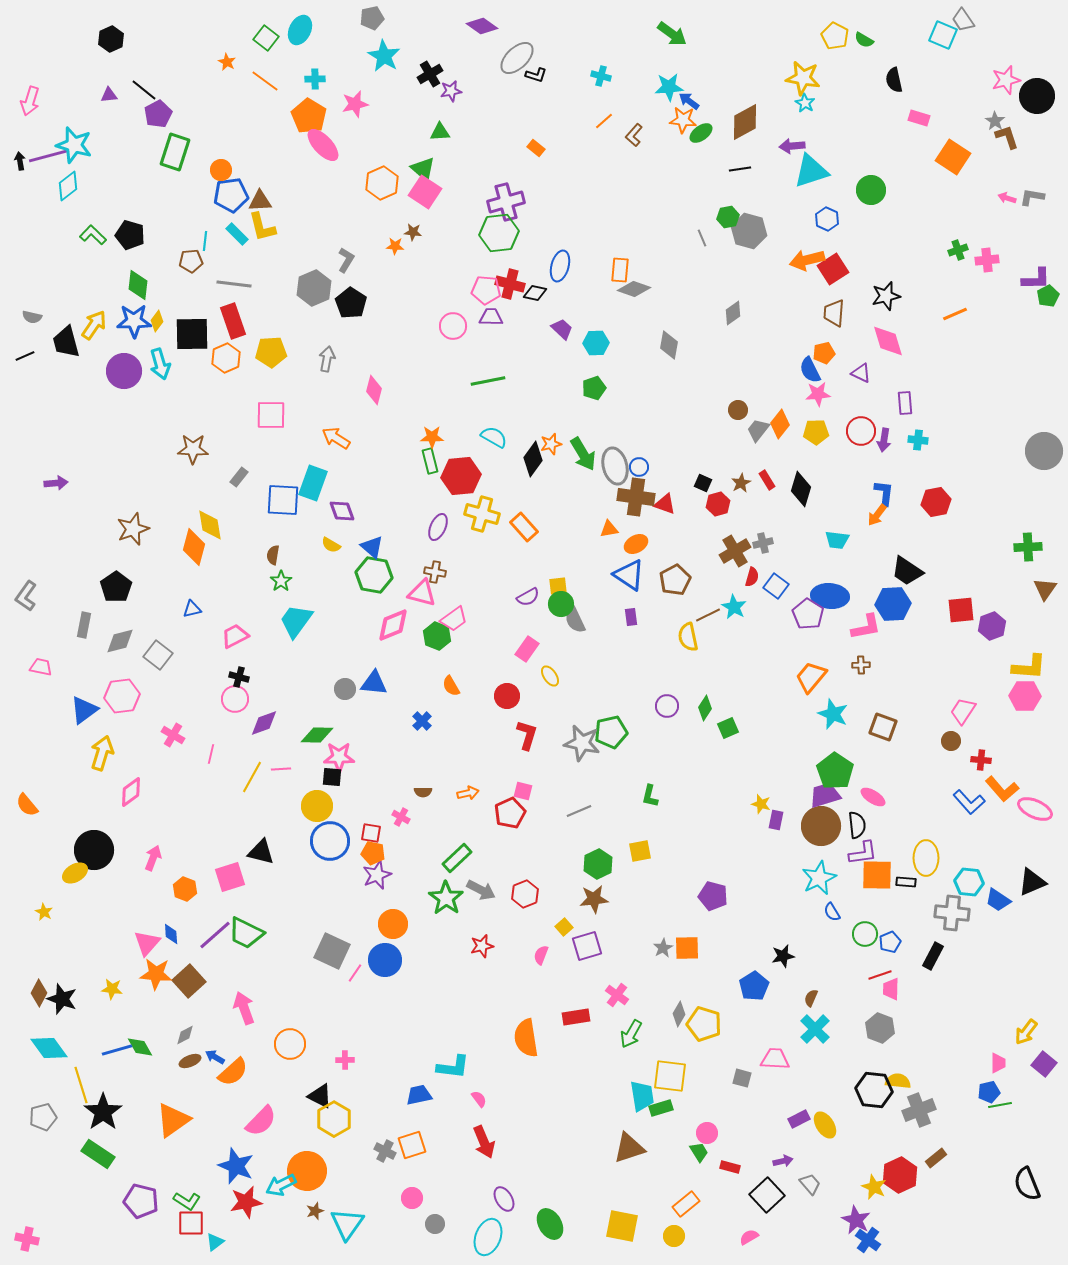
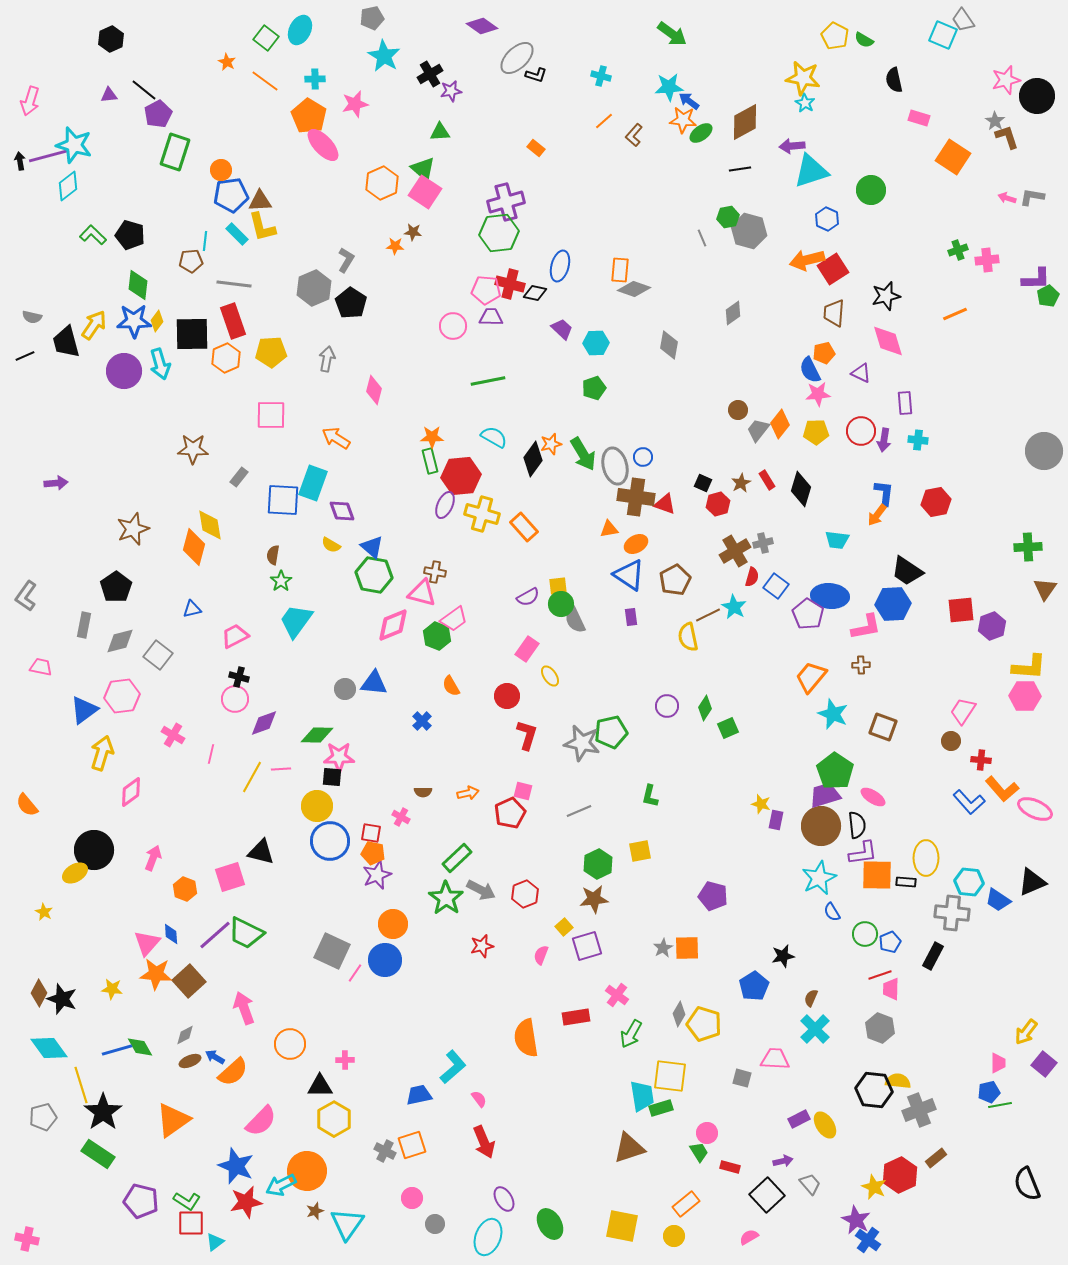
blue circle at (639, 467): moved 4 px right, 10 px up
purple ellipse at (438, 527): moved 7 px right, 22 px up
cyan L-shape at (453, 1067): rotated 48 degrees counterclockwise
black triangle at (320, 1096): moved 10 px up; rotated 28 degrees counterclockwise
